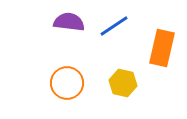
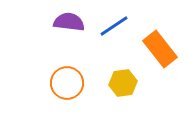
orange rectangle: moved 2 px left, 1 px down; rotated 51 degrees counterclockwise
yellow hexagon: rotated 20 degrees counterclockwise
